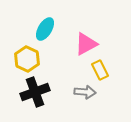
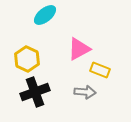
cyan ellipse: moved 14 px up; rotated 20 degrees clockwise
pink triangle: moved 7 px left, 5 px down
yellow rectangle: rotated 42 degrees counterclockwise
